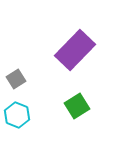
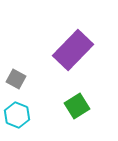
purple rectangle: moved 2 px left
gray square: rotated 30 degrees counterclockwise
